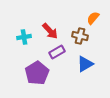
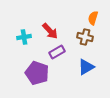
orange semicircle: rotated 24 degrees counterclockwise
brown cross: moved 5 px right, 1 px down
blue triangle: moved 1 px right, 3 px down
purple pentagon: rotated 20 degrees counterclockwise
